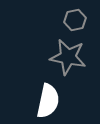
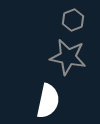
gray hexagon: moved 2 px left; rotated 10 degrees counterclockwise
